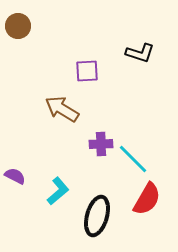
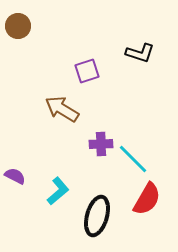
purple square: rotated 15 degrees counterclockwise
